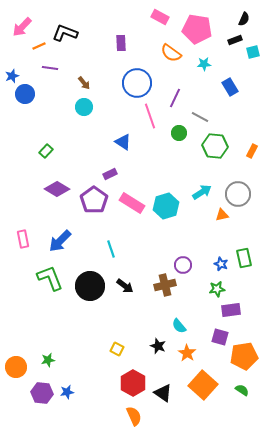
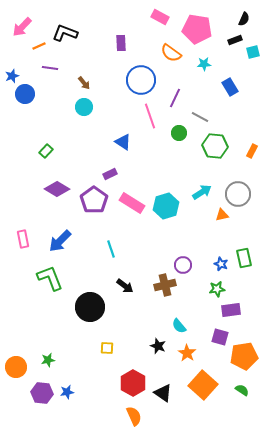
blue circle at (137, 83): moved 4 px right, 3 px up
black circle at (90, 286): moved 21 px down
yellow square at (117, 349): moved 10 px left, 1 px up; rotated 24 degrees counterclockwise
